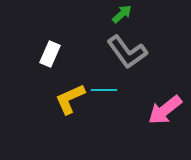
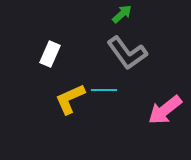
gray L-shape: moved 1 px down
